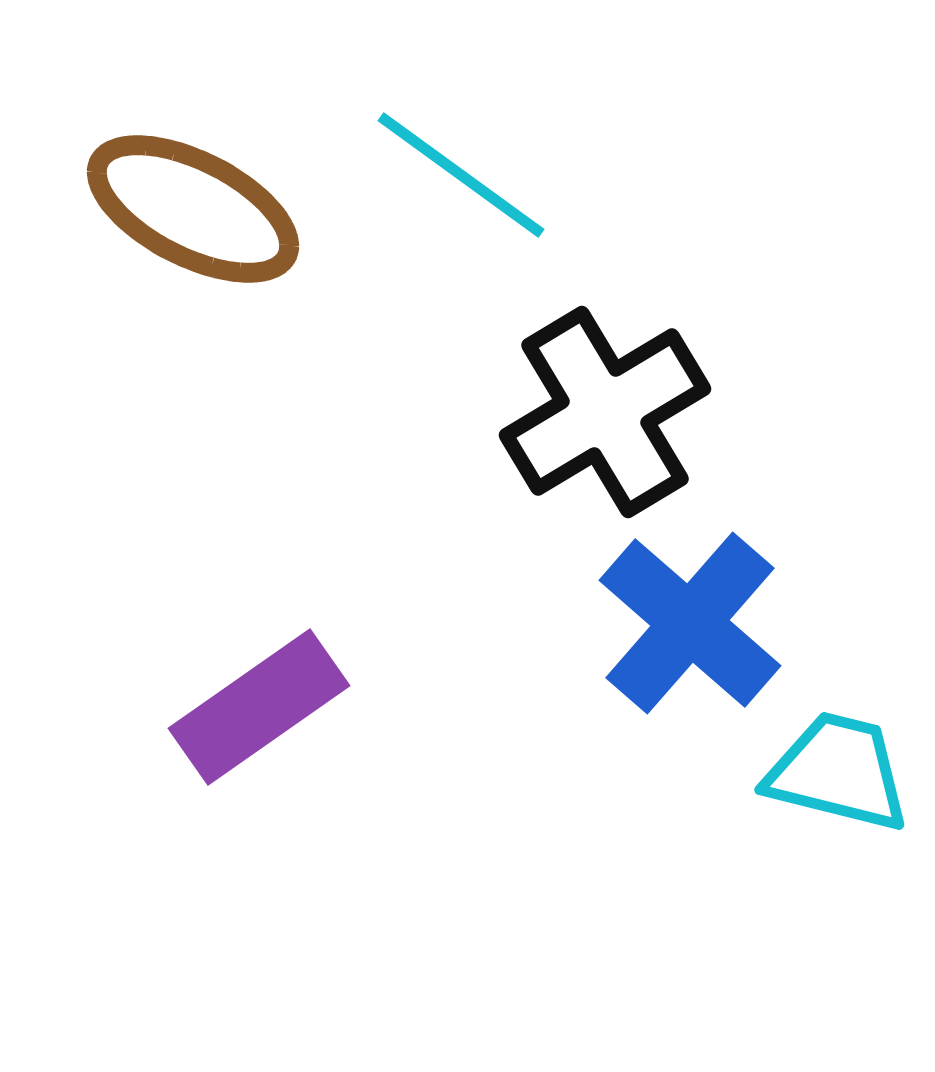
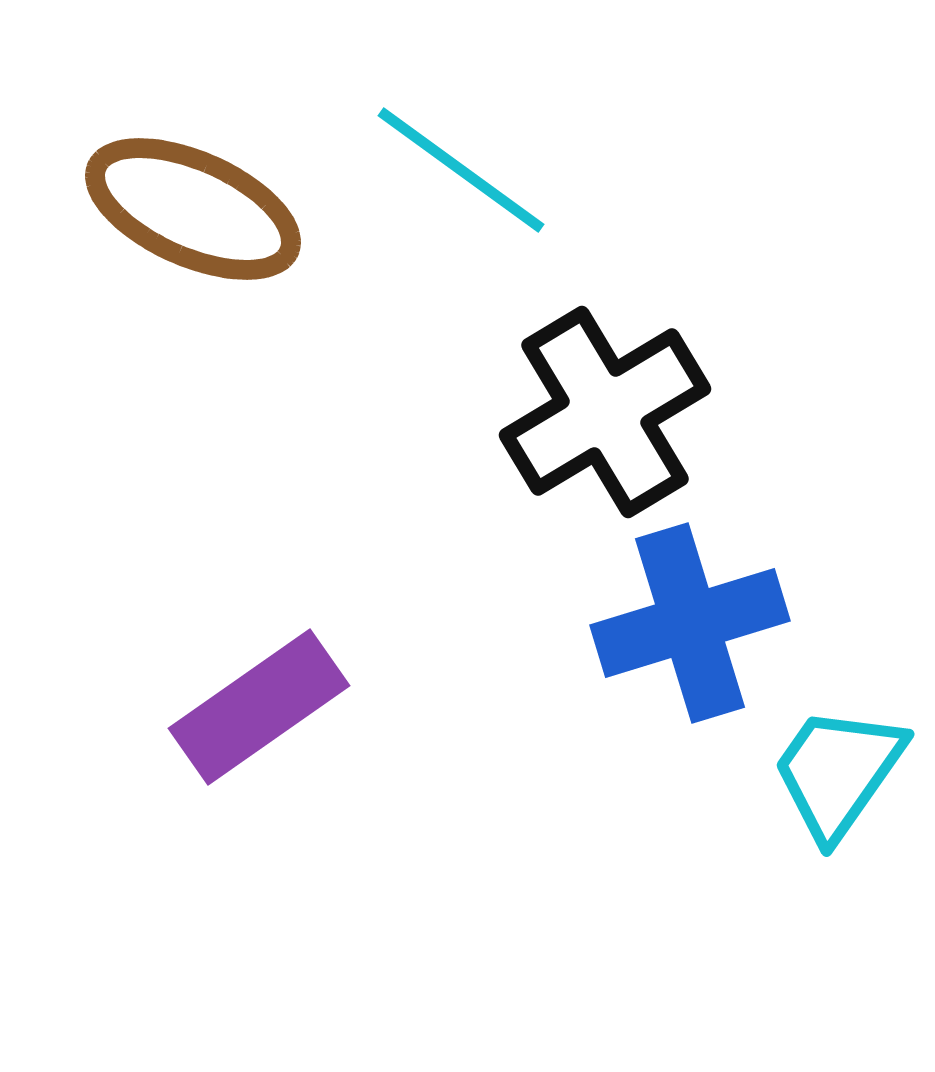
cyan line: moved 5 px up
brown ellipse: rotated 3 degrees counterclockwise
blue cross: rotated 32 degrees clockwise
cyan trapezoid: rotated 69 degrees counterclockwise
